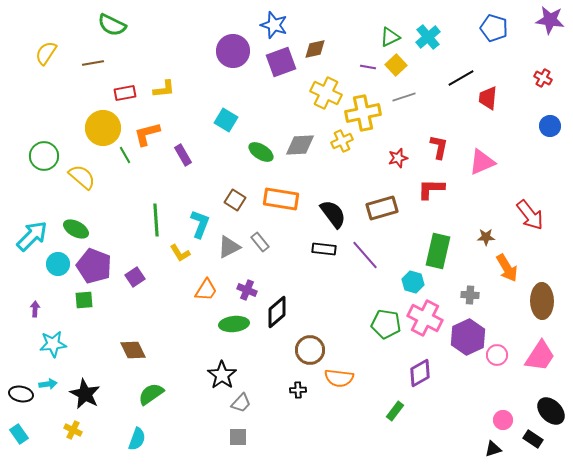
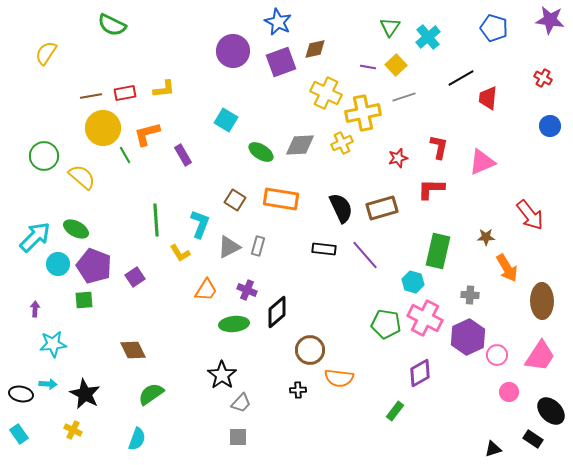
blue star at (274, 25): moved 4 px right, 3 px up; rotated 8 degrees clockwise
green triangle at (390, 37): moved 10 px up; rotated 30 degrees counterclockwise
brown line at (93, 63): moved 2 px left, 33 px down
yellow cross at (342, 141): moved 2 px down
black semicircle at (333, 214): moved 8 px right, 6 px up; rotated 12 degrees clockwise
cyan arrow at (32, 236): moved 3 px right, 1 px down
gray rectangle at (260, 242): moved 2 px left, 4 px down; rotated 54 degrees clockwise
cyan arrow at (48, 384): rotated 12 degrees clockwise
pink circle at (503, 420): moved 6 px right, 28 px up
